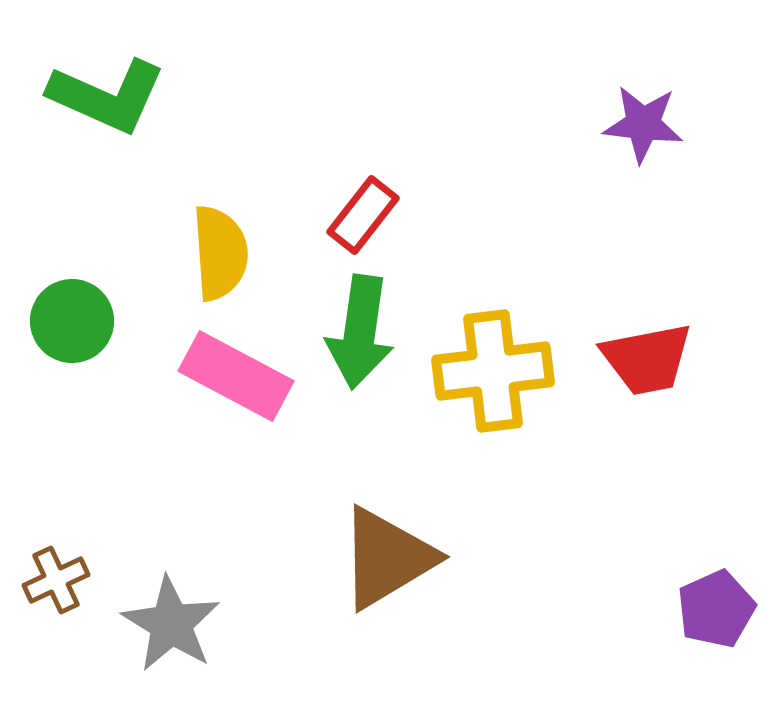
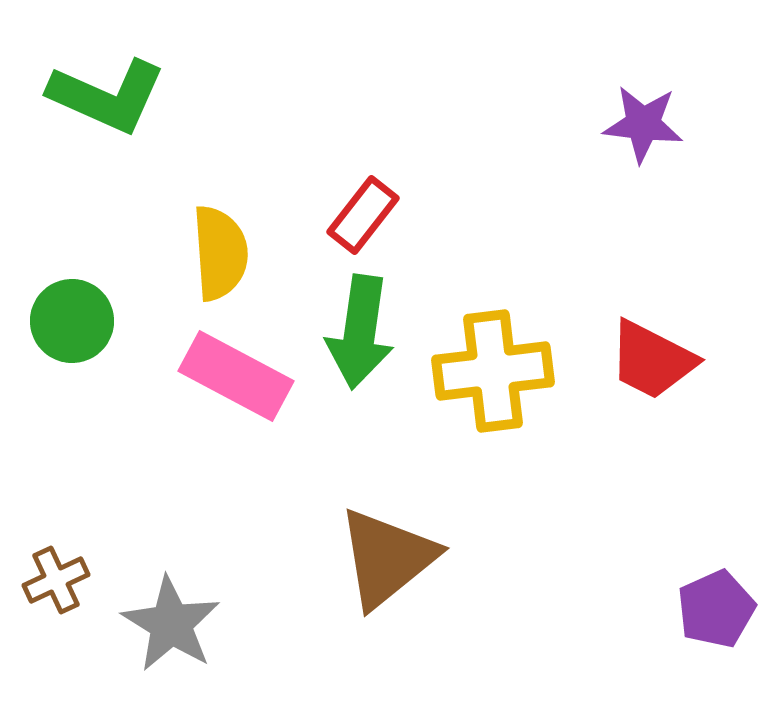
red trapezoid: moved 5 px right, 1 px down; rotated 38 degrees clockwise
brown triangle: rotated 8 degrees counterclockwise
